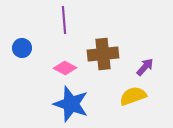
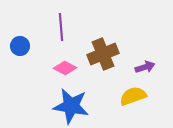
purple line: moved 3 px left, 7 px down
blue circle: moved 2 px left, 2 px up
brown cross: rotated 16 degrees counterclockwise
purple arrow: rotated 30 degrees clockwise
blue star: moved 2 px down; rotated 9 degrees counterclockwise
